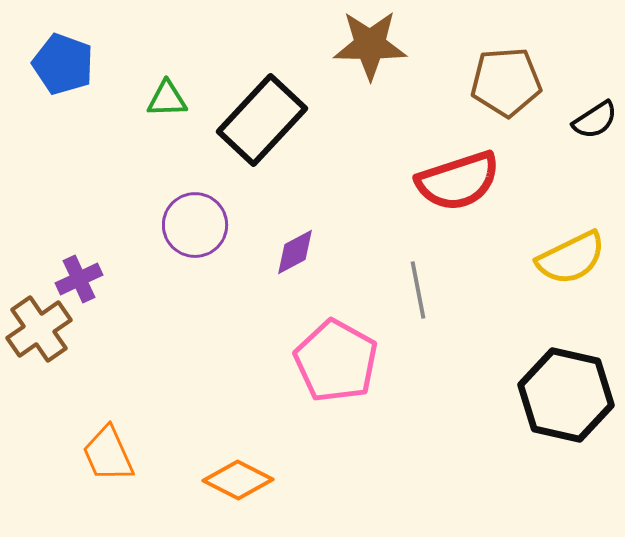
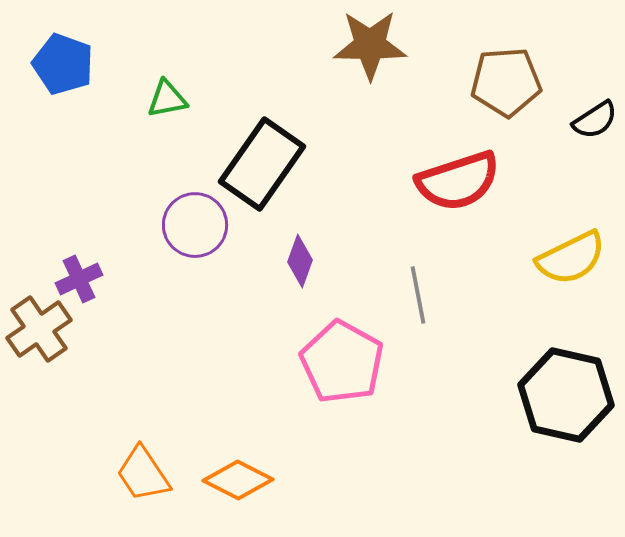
green triangle: rotated 9 degrees counterclockwise
black rectangle: moved 44 px down; rotated 8 degrees counterclockwise
purple diamond: moved 5 px right, 9 px down; rotated 42 degrees counterclockwise
gray line: moved 5 px down
pink pentagon: moved 6 px right, 1 px down
orange trapezoid: moved 35 px right, 20 px down; rotated 10 degrees counterclockwise
